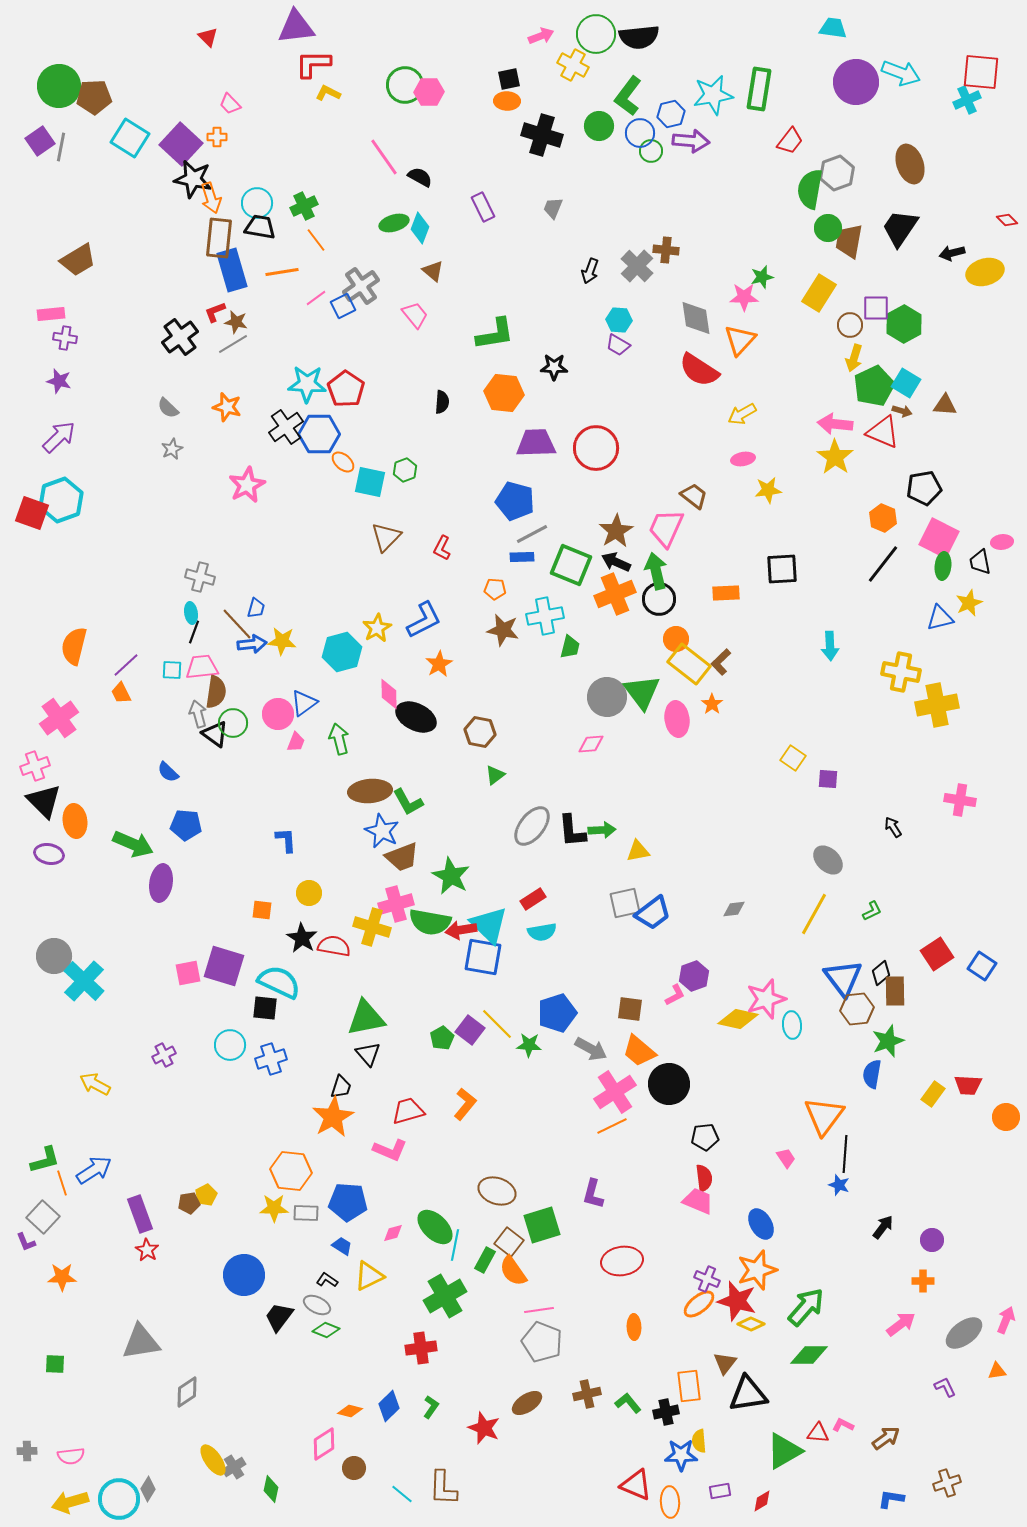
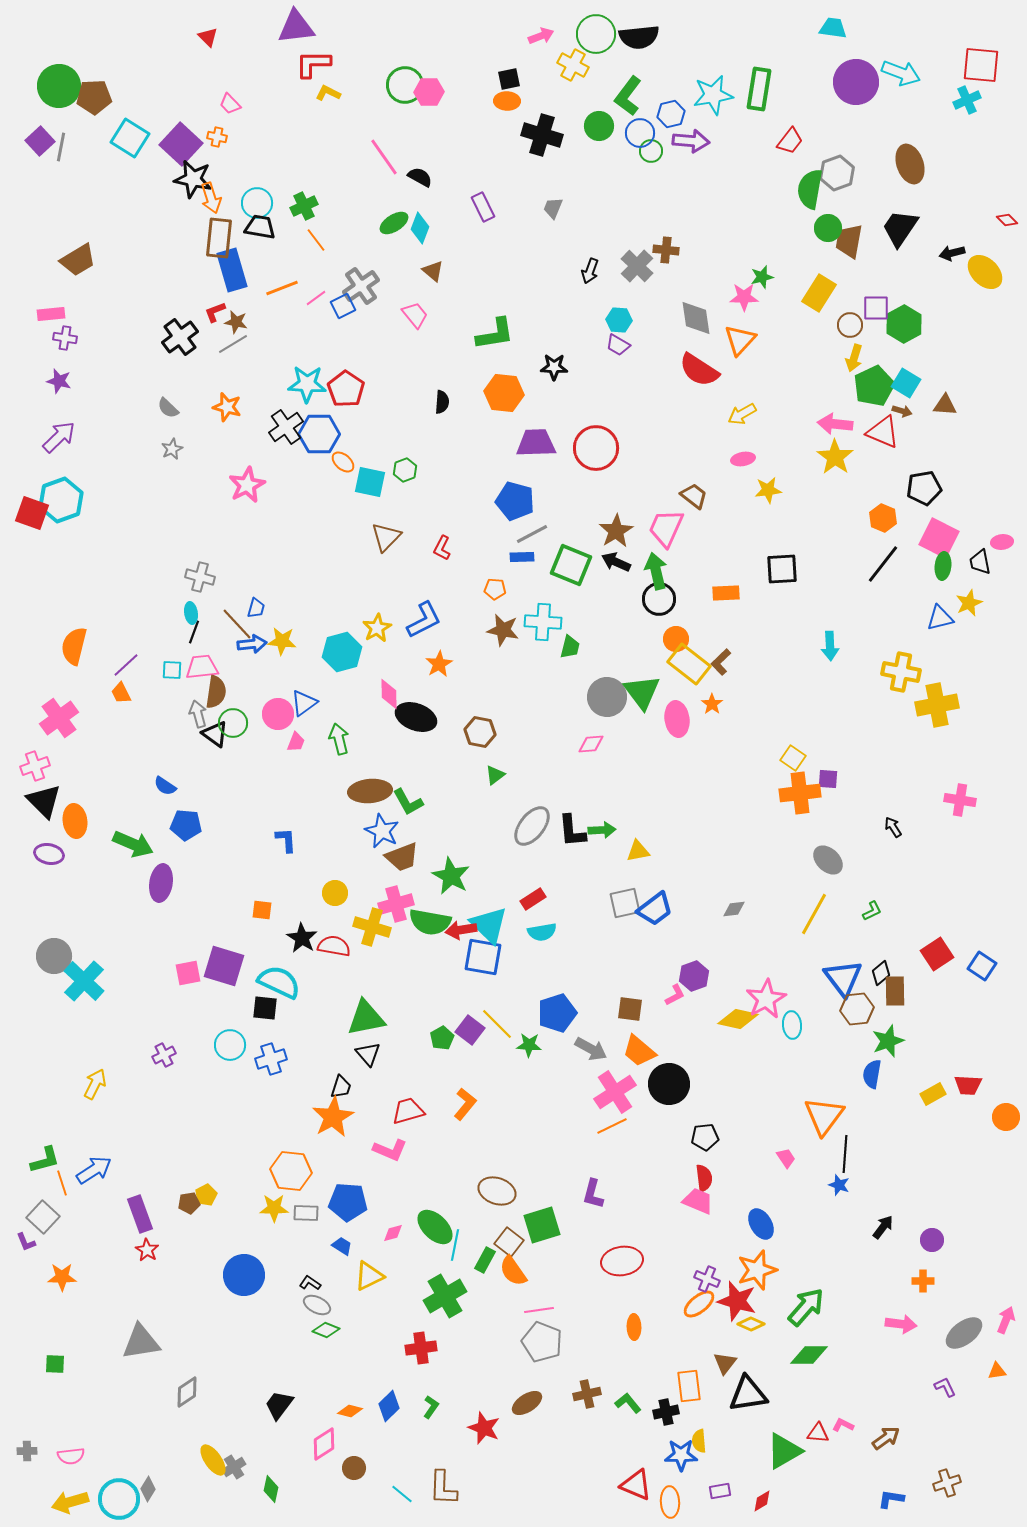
red square at (981, 72): moved 7 px up
orange cross at (217, 137): rotated 12 degrees clockwise
purple square at (40, 141): rotated 8 degrees counterclockwise
green ellipse at (394, 223): rotated 16 degrees counterclockwise
orange line at (282, 272): moved 16 px down; rotated 12 degrees counterclockwise
yellow ellipse at (985, 272): rotated 60 degrees clockwise
orange cross at (615, 594): moved 185 px right, 199 px down; rotated 15 degrees clockwise
cyan cross at (545, 616): moved 2 px left, 6 px down; rotated 15 degrees clockwise
black ellipse at (416, 717): rotated 6 degrees counterclockwise
blue semicircle at (168, 772): moved 3 px left, 14 px down; rotated 10 degrees counterclockwise
yellow circle at (309, 893): moved 26 px right
blue trapezoid at (653, 913): moved 2 px right, 4 px up
pink star at (766, 999): rotated 12 degrees counterclockwise
yellow arrow at (95, 1084): rotated 88 degrees clockwise
yellow rectangle at (933, 1094): rotated 25 degrees clockwise
black L-shape at (327, 1280): moved 17 px left, 3 px down
black trapezoid at (279, 1317): moved 88 px down
pink arrow at (901, 1324): rotated 44 degrees clockwise
